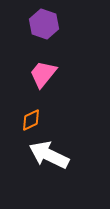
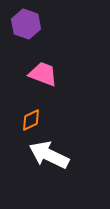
purple hexagon: moved 18 px left
pink trapezoid: rotated 72 degrees clockwise
